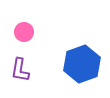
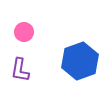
blue hexagon: moved 2 px left, 3 px up
